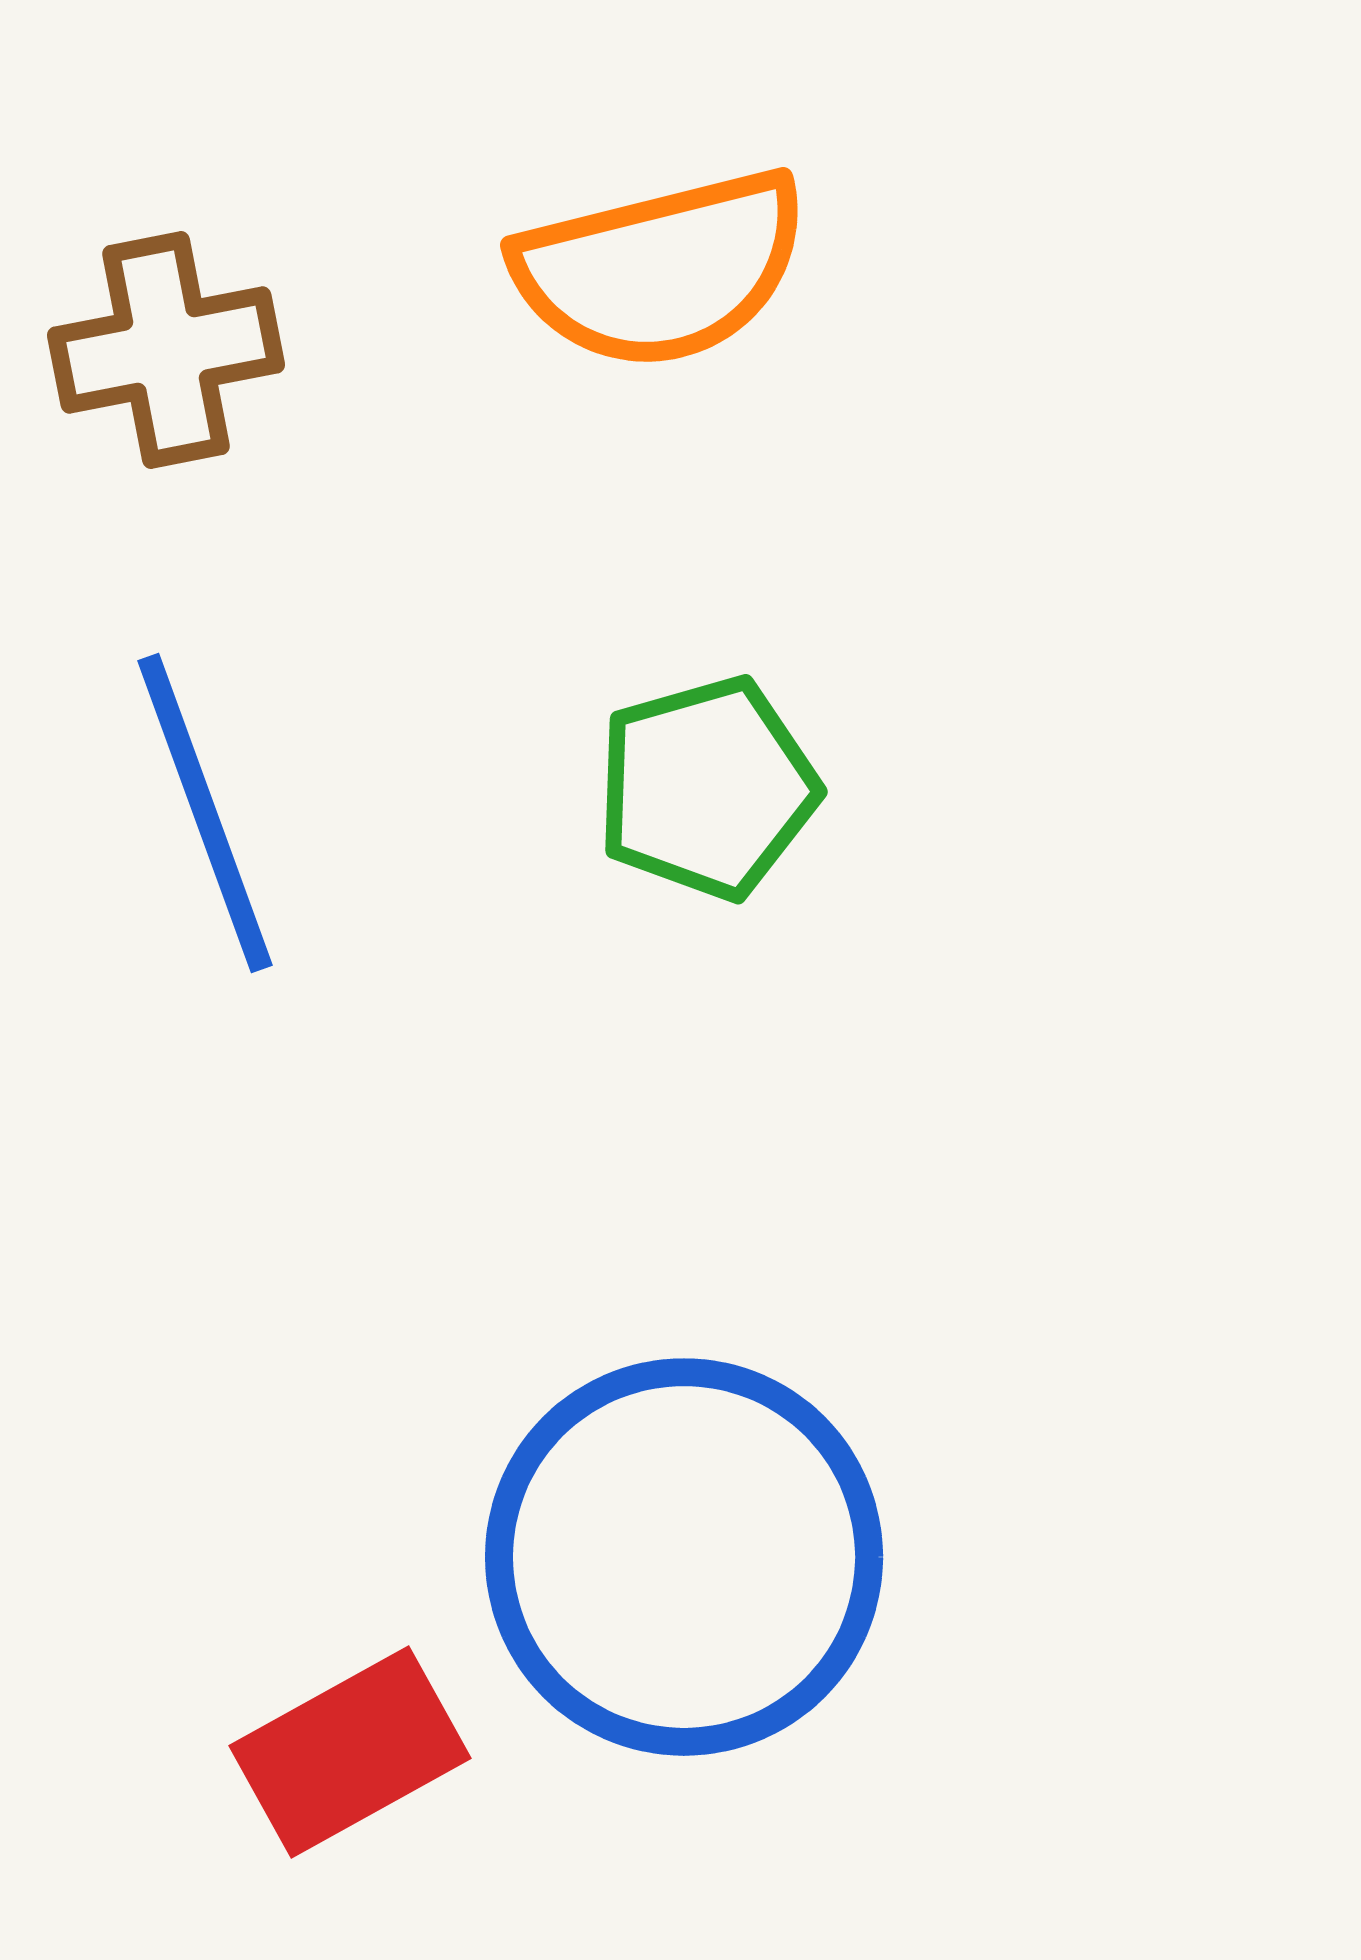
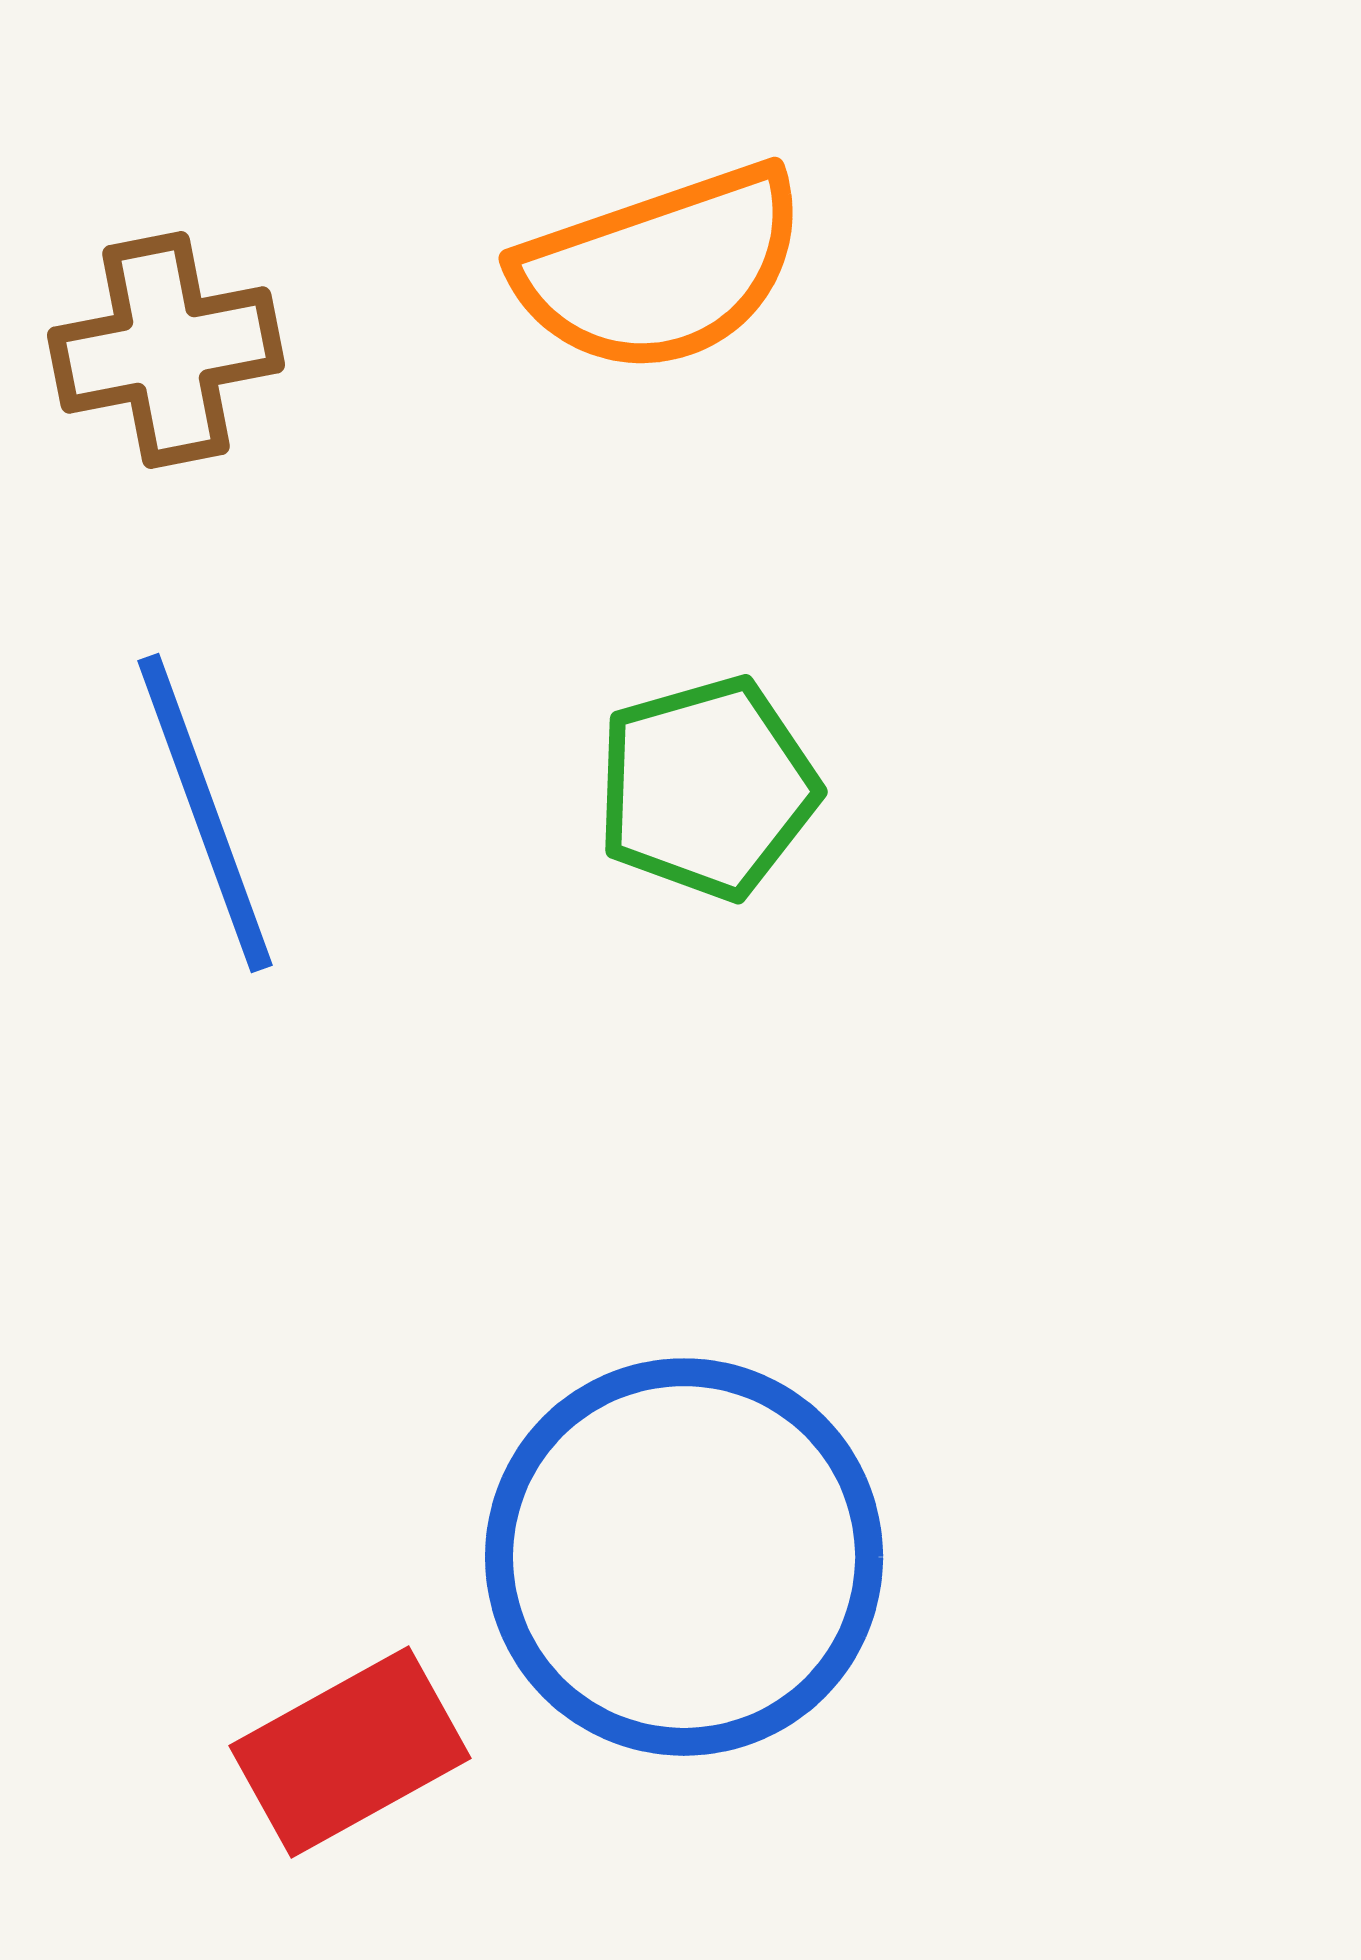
orange semicircle: rotated 5 degrees counterclockwise
